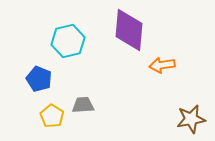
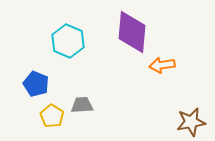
purple diamond: moved 3 px right, 2 px down
cyan hexagon: rotated 24 degrees counterclockwise
blue pentagon: moved 3 px left, 5 px down
gray trapezoid: moved 1 px left
brown star: moved 3 px down
